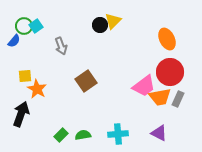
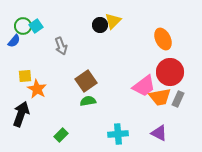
green circle: moved 1 px left
orange ellipse: moved 4 px left
green semicircle: moved 5 px right, 34 px up
